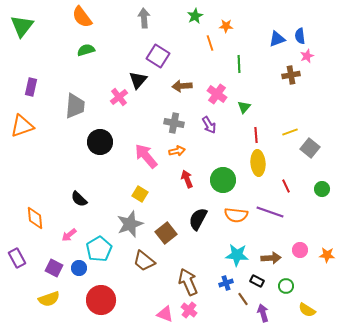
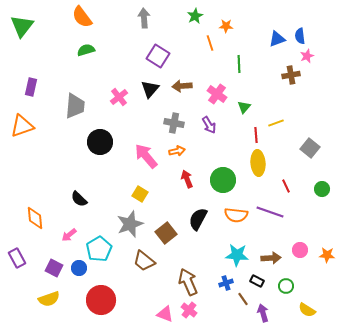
black triangle at (138, 80): moved 12 px right, 9 px down
yellow line at (290, 132): moved 14 px left, 9 px up
